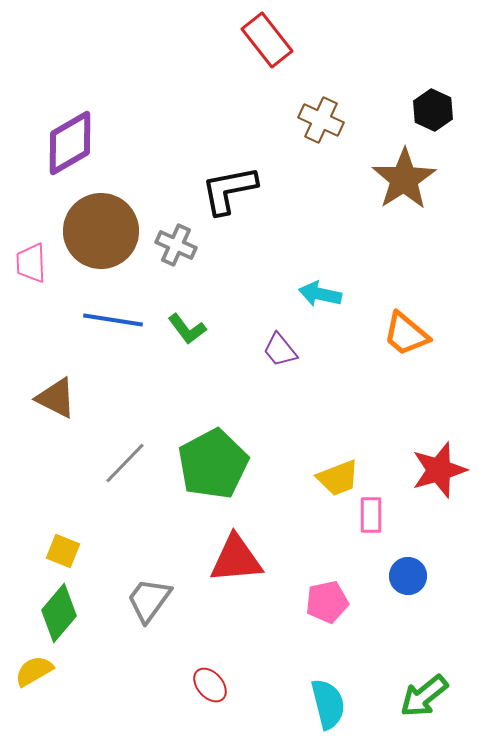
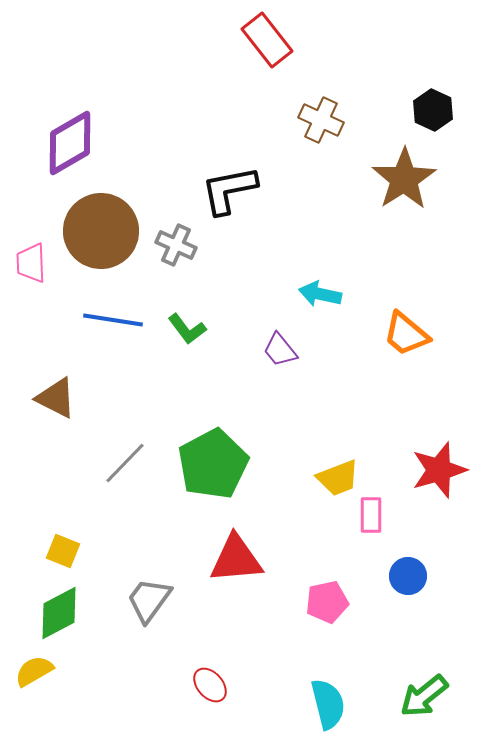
green diamond: rotated 22 degrees clockwise
